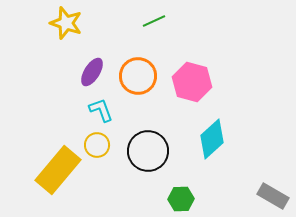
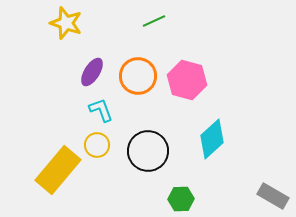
pink hexagon: moved 5 px left, 2 px up
